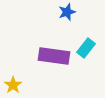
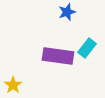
cyan rectangle: moved 1 px right
purple rectangle: moved 4 px right
